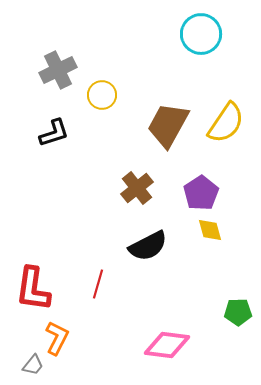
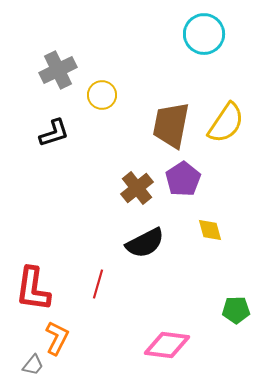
cyan circle: moved 3 px right
brown trapezoid: moved 3 px right; rotated 18 degrees counterclockwise
purple pentagon: moved 18 px left, 14 px up
black semicircle: moved 3 px left, 3 px up
green pentagon: moved 2 px left, 2 px up
